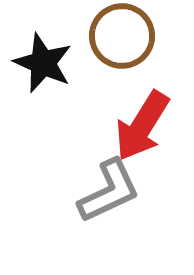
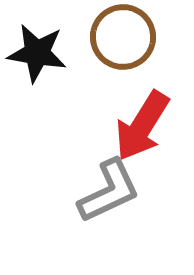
brown circle: moved 1 px right, 1 px down
black star: moved 6 px left, 10 px up; rotated 14 degrees counterclockwise
